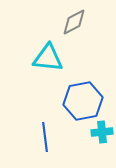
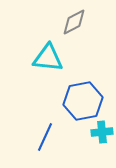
blue line: rotated 32 degrees clockwise
